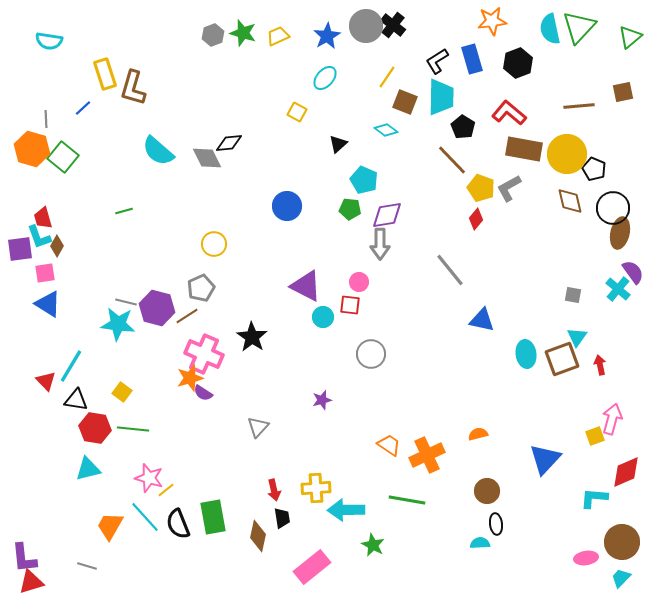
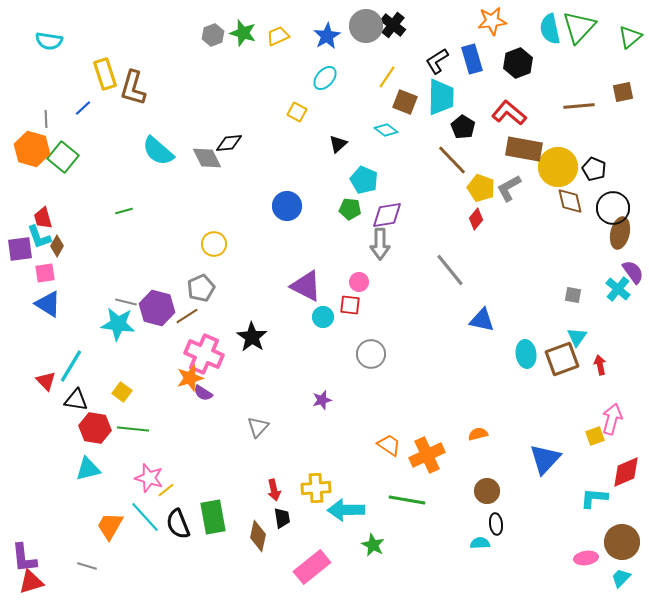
yellow circle at (567, 154): moved 9 px left, 13 px down
